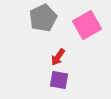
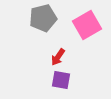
gray pentagon: rotated 12 degrees clockwise
purple square: moved 2 px right
